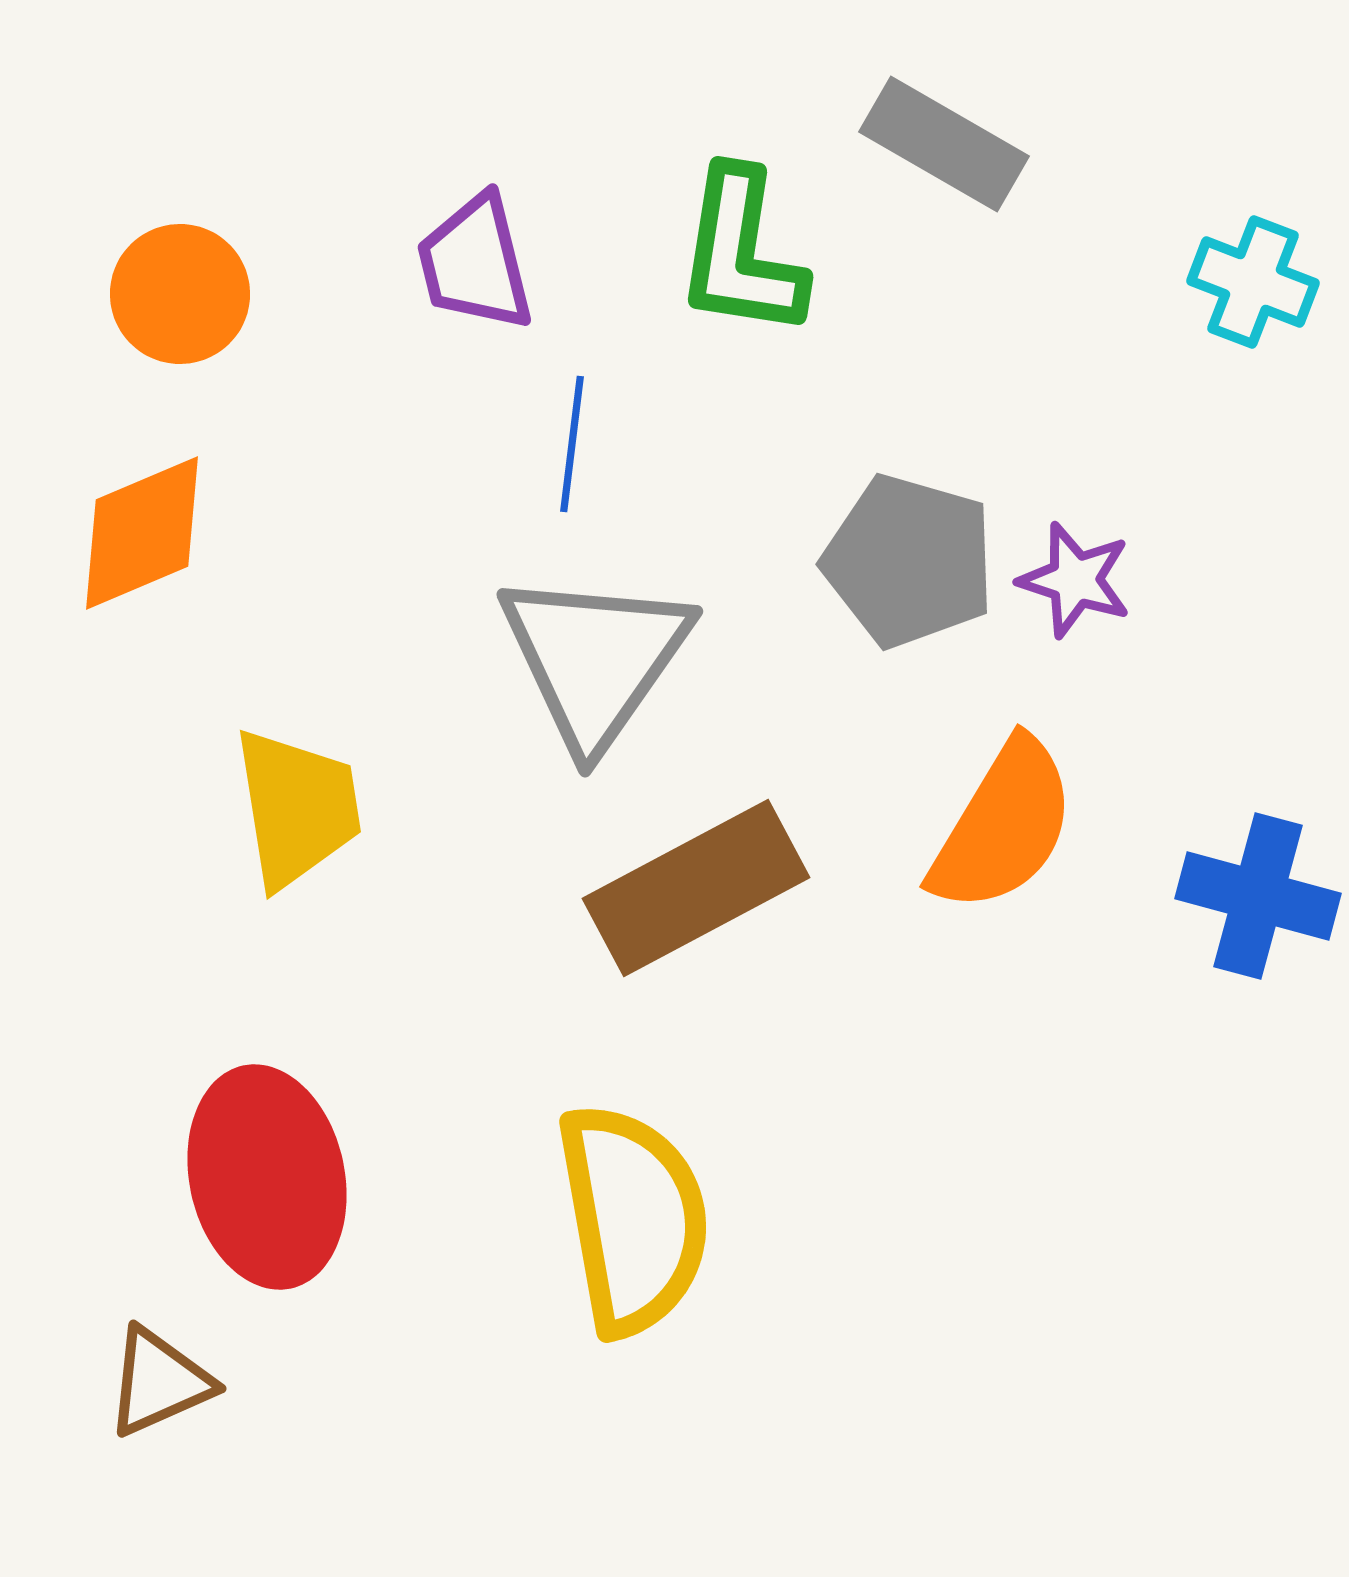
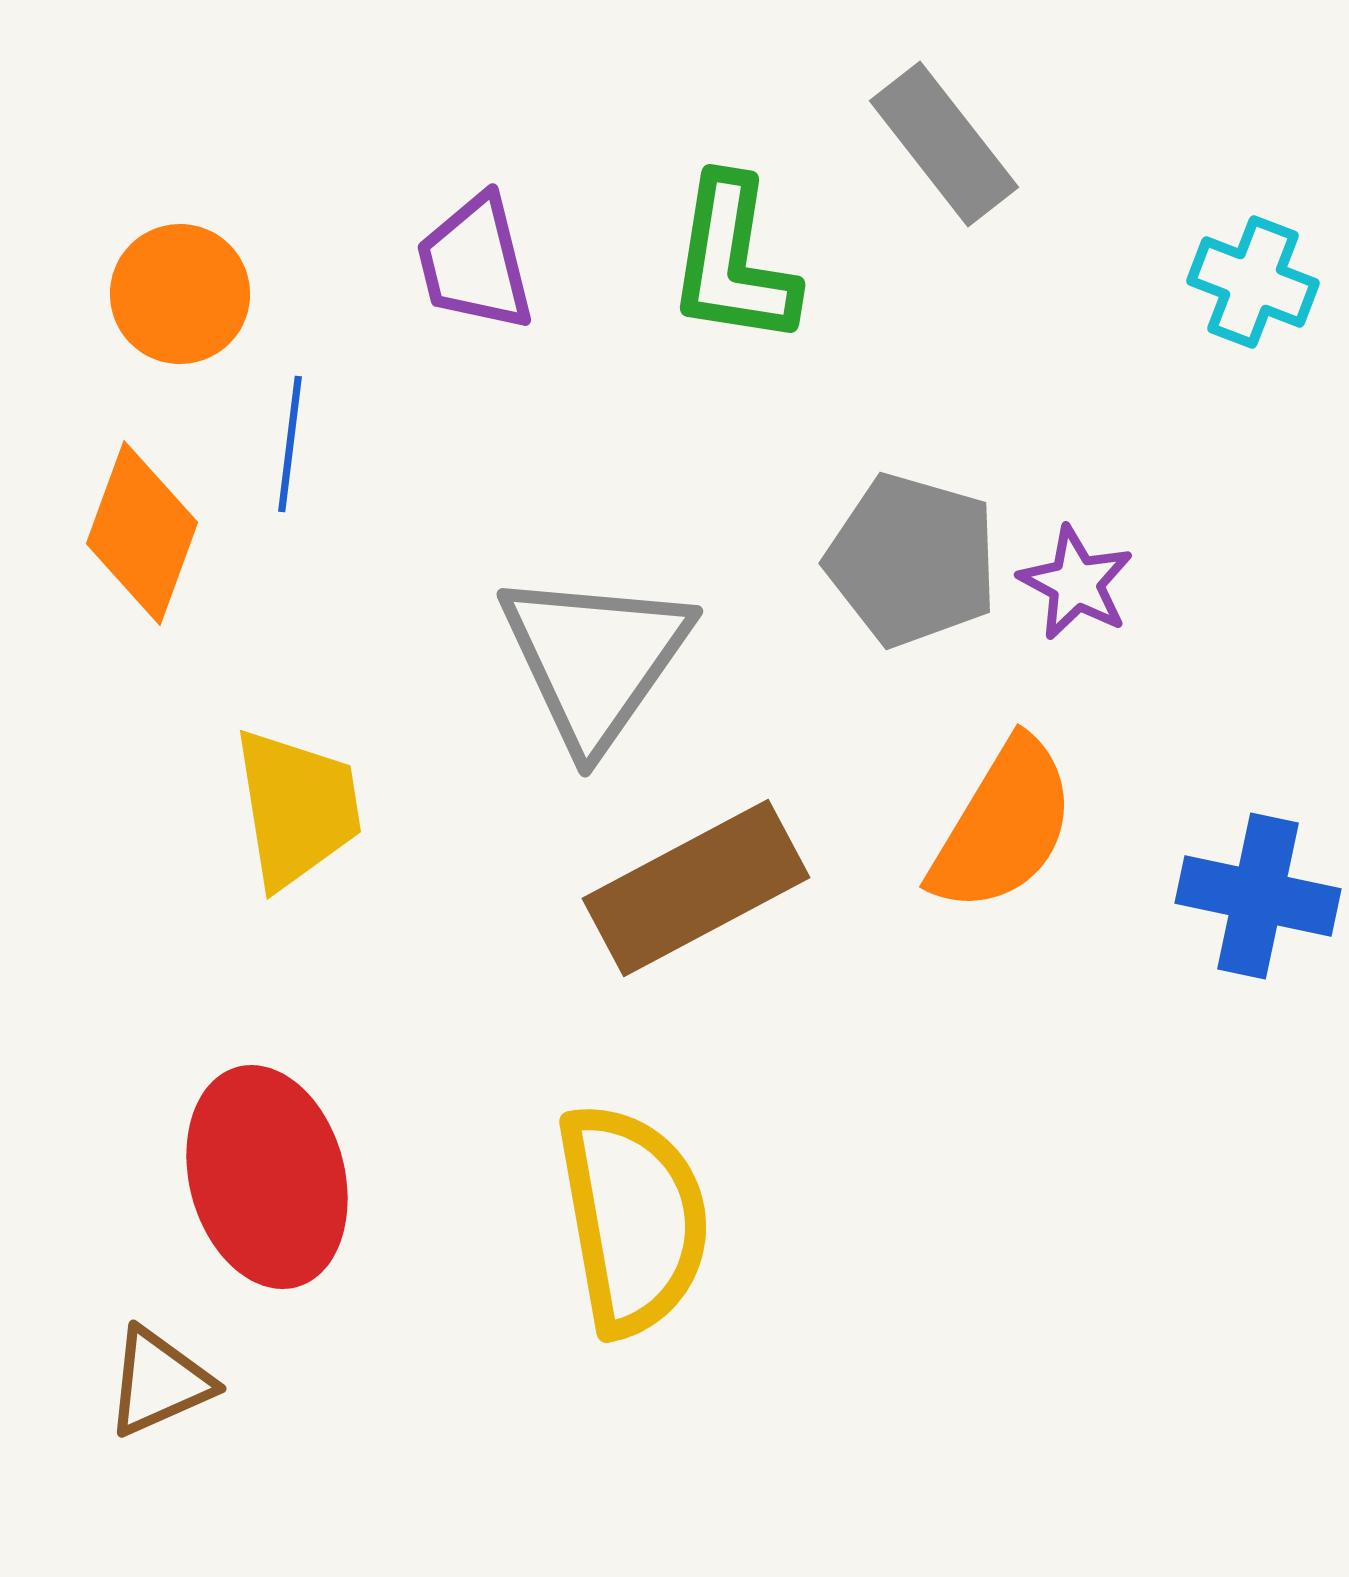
gray rectangle: rotated 22 degrees clockwise
green L-shape: moved 8 px left, 8 px down
blue line: moved 282 px left
orange diamond: rotated 47 degrees counterclockwise
gray pentagon: moved 3 px right, 1 px up
purple star: moved 1 px right, 3 px down; rotated 10 degrees clockwise
blue cross: rotated 3 degrees counterclockwise
red ellipse: rotated 3 degrees counterclockwise
